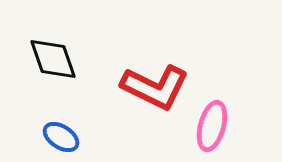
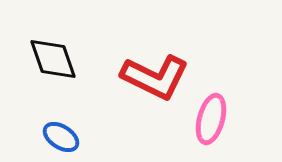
red L-shape: moved 10 px up
pink ellipse: moved 1 px left, 7 px up
